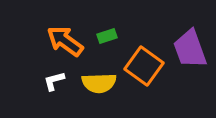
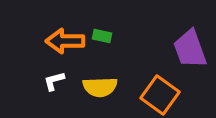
green rectangle: moved 5 px left; rotated 30 degrees clockwise
orange arrow: rotated 36 degrees counterclockwise
orange square: moved 16 px right, 29 px down
yellow semicircle: moved 1 px right, 4 px down
